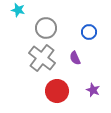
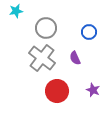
cyan star: moved 2 px left, 1 px down; rotated 24 degrees counterclockwise
